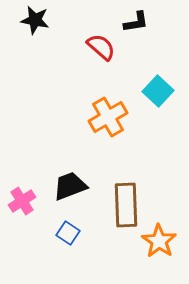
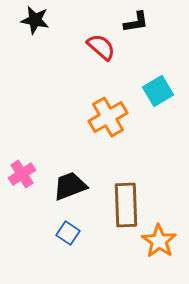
cyan square: rotated 16 degrees clockwise
pink cross: moved 27 px up
